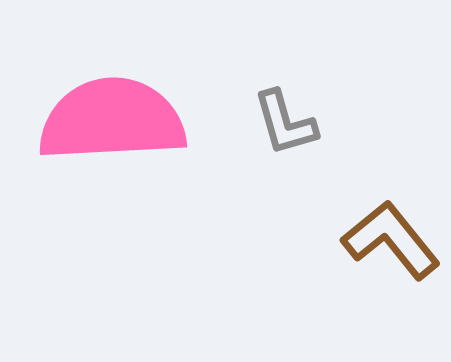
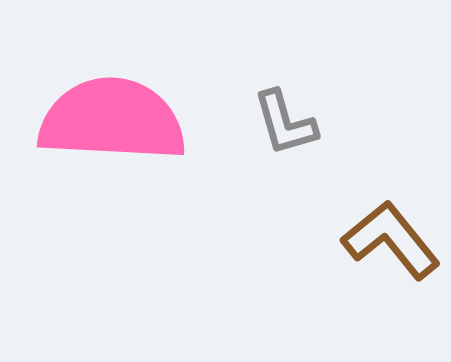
pink semicircle: rotated 6 degrees clockwise
